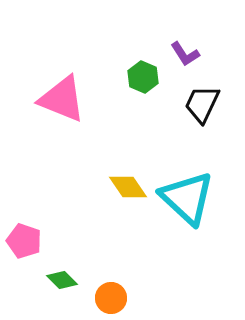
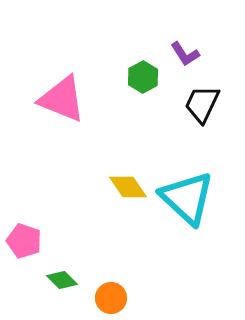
green hexagon: rotated 8 degrees clockwise
